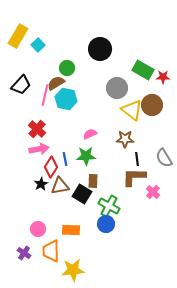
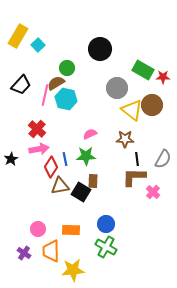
gray semicircle: moved 1 px left, 1 px down; rotated 120 degrees counterclockwise
black star: moved 30 px left, 25 px up
black square: moved 1 px left, 2 px up
green cross: moved 3 px left, 41 px down
